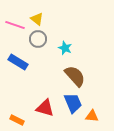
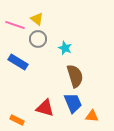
brown semicircle: rotated 25 degrees clockwise
